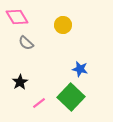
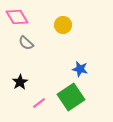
green square: rotated 12 degrees clockwise
